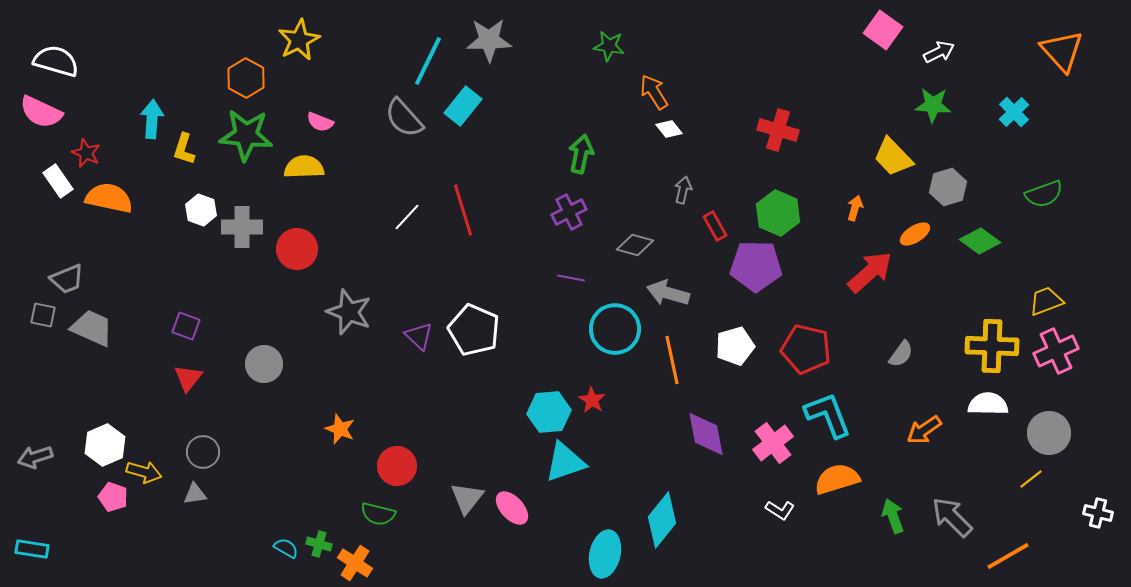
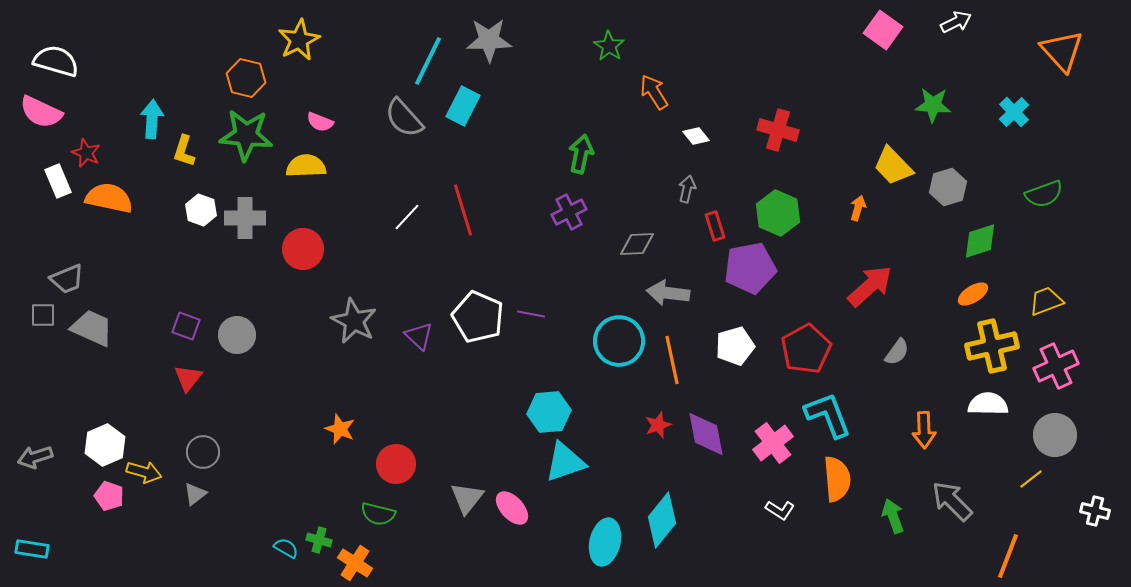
green star at (609, 46): rotated 24 degrees clockwise
white arrow at (939, 52): moved 17 px right, 30 px up
orange hexagon at (246, 78): rotated 15 degrees counterclockwise
cyan rectangle at (463, 106): rotated 12 degrees counterclockwise
white diamond at (669, 129): moved 27 px right, 7 px down
yellow L-shape at (184, 149): moved 2 px down
yellow trapezoid at (893, 157): moved 9 px down
yellow semicircle at (304, 167): moved 2 px right, 1 px up
white rectangle at (58, 181): rotated 12 degrees clockwise
gray arrow at (683, 190): moved 4 px right, 1 px up
orange arrow at (855, 208): moved 3 px right
red rectangle at (715, 226): rotated 12 degrees clockwise
gray cross at (242, 227): moved 3 px right, 9 px up
orange ellipse at (915, 234): moved 58 px right, 60 px down
green diamond at (980, 241): rotated 54 degrees counterclockwise
gray diamond at (635, 245): moved 2 px right, 1 px up; rotated 18 degrees counterclockwise
red circle at (297, 249): moved 6 px right
purple pentagon at (756, 266): moved 6 px left, 2 px down; rotated 12 degrees counterclockwise
red arrow at (870, 272): moved 14 px down
purple line at (571, 278): moved 40 px left, 36 px down
gray arrow at (668, 293): rotated 9 degrees counterclockwise
gray star at (349, 312): moved 5 px right, 9 px down; rotated 6 degrees clockwise
gray square at (43, 315): rotated 12 degrees counterclockwise
cyan circle at (615, 329): moved 4 px right, 12 px down
white pentagon at (474, 330): moved 4 px right, 13 px up
yellow cross at (992, 346): rotated 15 degrees counterclockwise
red pentagon at (806, 349): rotated 30 degrees clockwise
pink cross at (1056, 351): moved 15 px down
gray semicircle at (901, 354): moved 4 px left, 2 px up
gray circle at (264, 364): moved 27 px left, 29 px up
red star at (592, 400): moved 66 px right, 25 px down; rotated 20 degrees clockwise
orange arrow at (924, 430): rotated 57 degrees counterclockwise
gray circle at (1049, 433): moved 6 px right, 2 px down
red circle at (397, 466): moved 1 px left, 2 px up
orange semicircle at (837, 479): rotated 102 degrees clockwise
gray triangle at (195, 494): rotated 30 degrees counterclockwise
pink pentagon at (113, 497): moved 4 px left, 1 px up
white cross at (1098, 513): moved 3 px left, 2 px up
gray arrow at (952, 517): moved 16 px up
green cross at (319, 544): moved 4 px up
cyan ellipse at (605, 554): moved 12 px up
orange line at (1008, 556): rotated 39 degrees counterclockwise
